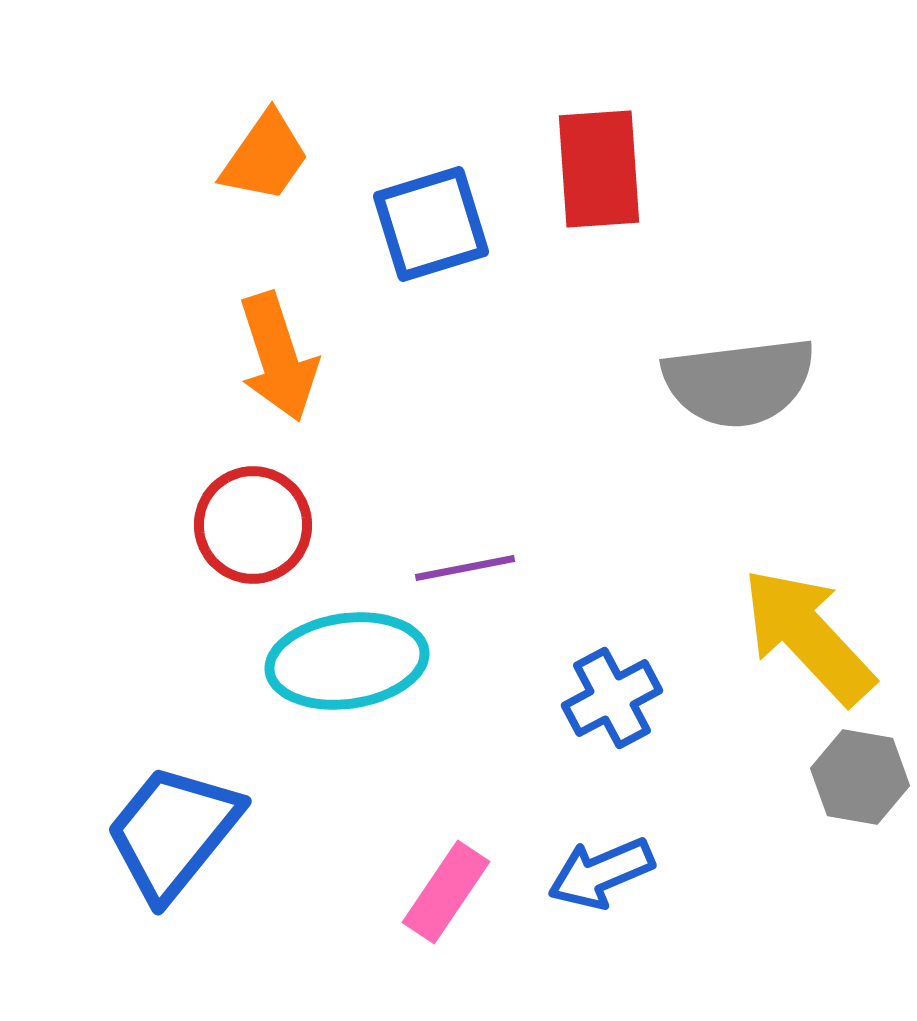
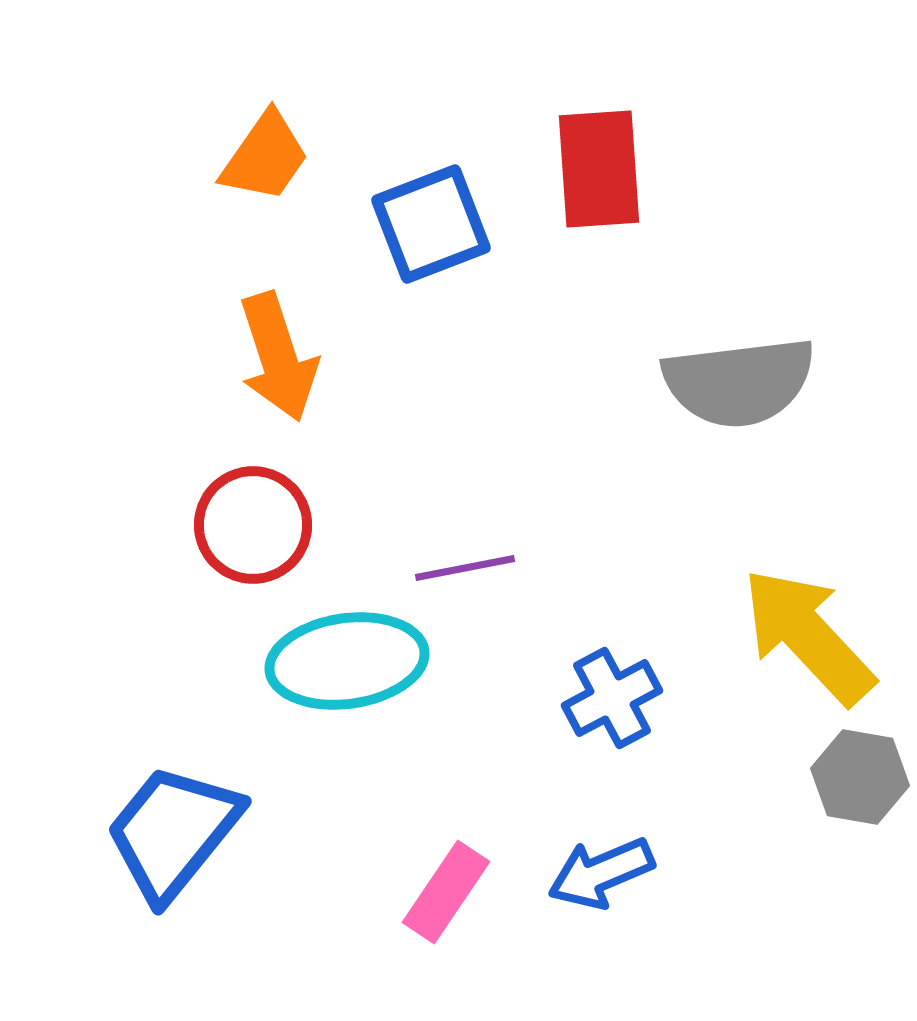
blue square: rotated 4 degrees counterclockwise
